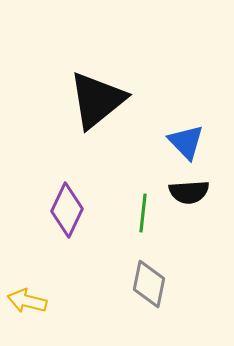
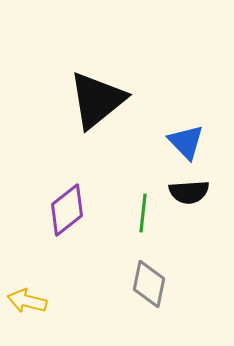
purple diamond: rotated 26 degrees clockwise
